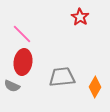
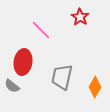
pink line: moved 19 px right, 4 px up
gray trapezoid: rotated 72 degrees counterclockwise
gray semicircle: rotated 14 degrees clockwise
